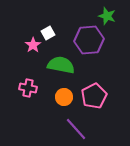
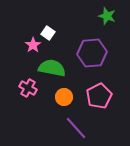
white square: rotated 24 degrees counterclockwise
purple hexagon: moved 3 px right, 13 px down
green semicircle: moved 9 px left, 3 px down
pink cross: rotated 18 degrees clockwise
pink pentagon: moved 5 px right
purple line: moved 1 px up
